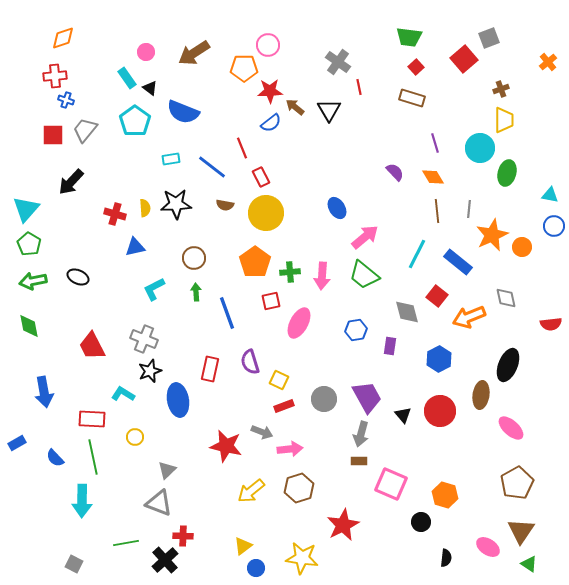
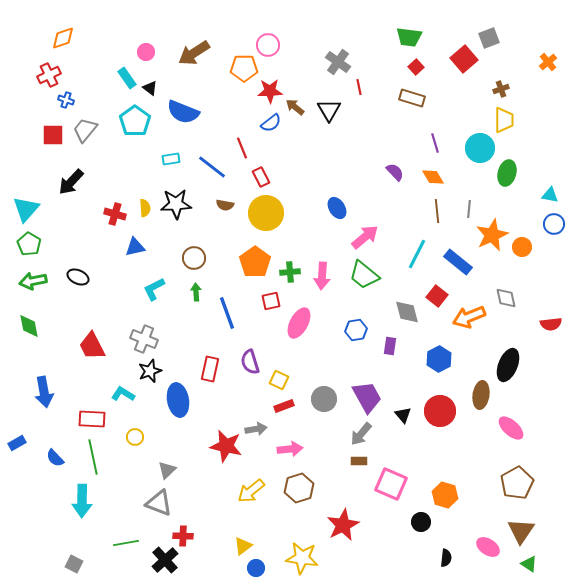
red cross at (55, 76): moved 6 px left, 1 px up; rotated 20 degrees counterclockwise
blue circle at (554, 226): moved 2 px up
gray arrow at (262, 432): moved 6 px left, 3 px up; rotated 30 degrees counterclockwise
gray arrow at (361, 434): rotated 25 degrees clockwise
